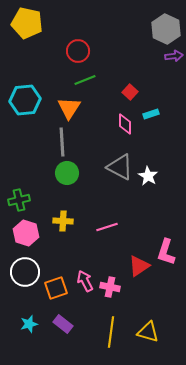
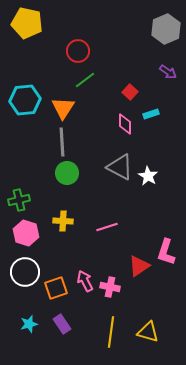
gray hexagon: rotated 12 degrees clockwise
purple arrow: moved 6 px left, 16 px down; rotated 42 degrees clockwise
green line: rotated 15 degrees counterclockwise
orange triangle: moved 6 px left
purple rectangle: moved 1 px left; rotated 18 degrees clockwise
